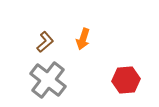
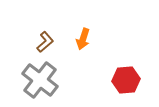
gray cross: moved 8 px left
